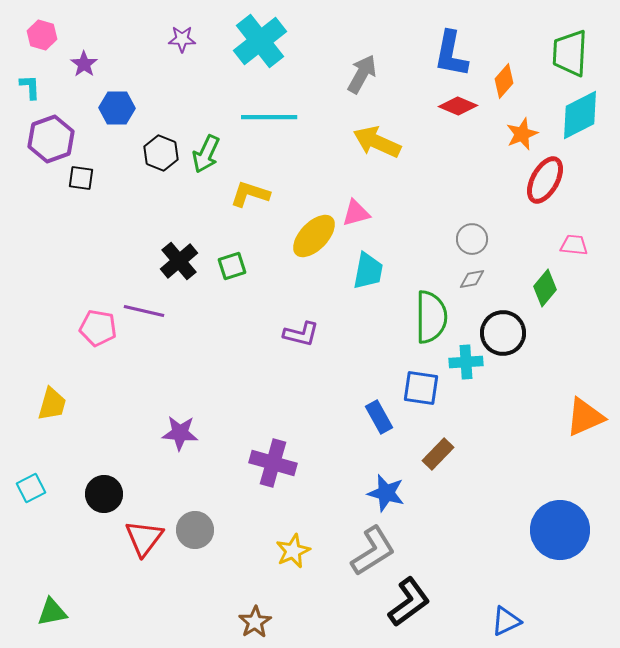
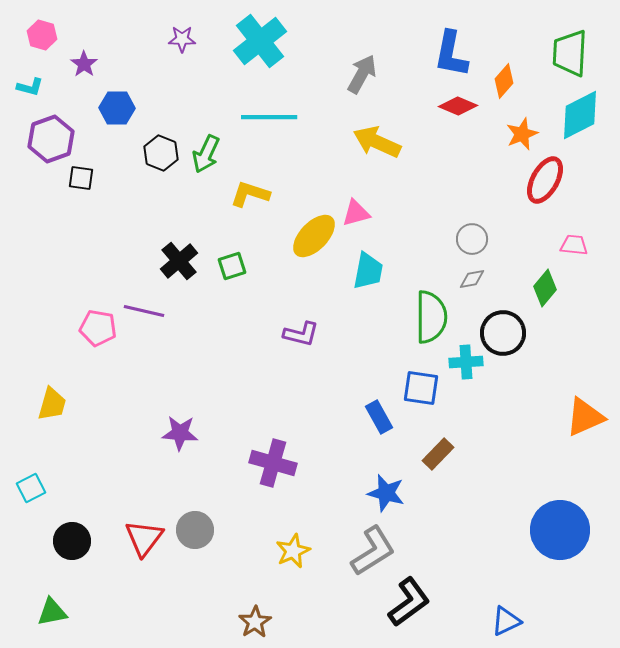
cyan L-shape at (30, 87): rotated 108 degrees clockwise
black circle at (104, 494): moved 32 px left, 47 px down
